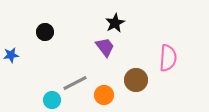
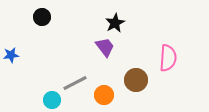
black circle: moved 3 px left, 15 px up
